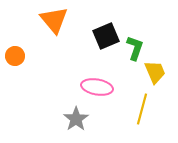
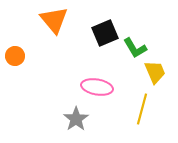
black square: moved 1 px left, 3 px up
green L-shape: rotated 130 degrees clockwise
